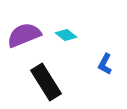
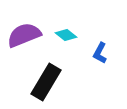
blue L-shape: moved 5 px left, 11 px up
black rectangle: rotated 63 degrees clockwise
